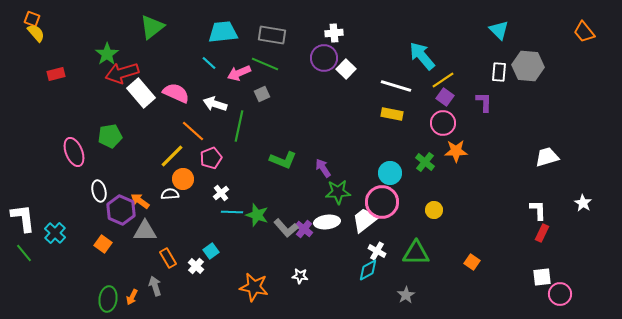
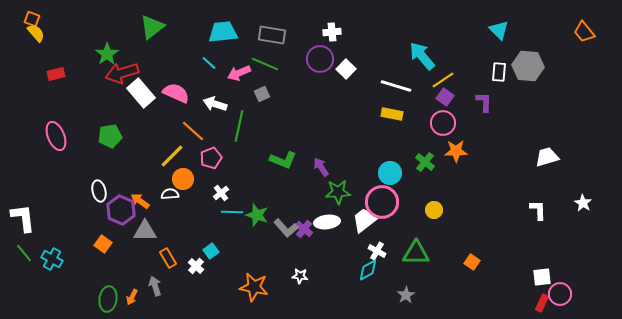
white cross at (334, 33): moved 2 px left, 1 px up
purple circle at (324, 58): moved 4 px left, 1 px down
pink ellipse at (74, 152): moved 18 px left, 16 px up
purple arrow at (323, 168): moved 2 px left, 1 px up
cyan cross at (55, 233): moved 3 px left, 26 px down; rotated 15 degrees counterclockwise
red rectangle at (542, 233): moved 70 px down
